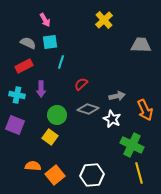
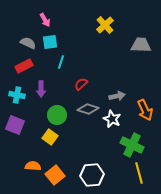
yellow cross: moved 1 px right, 5 px down
